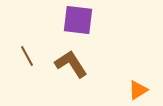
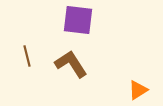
brown line: rotated 15 degrees clockwise
